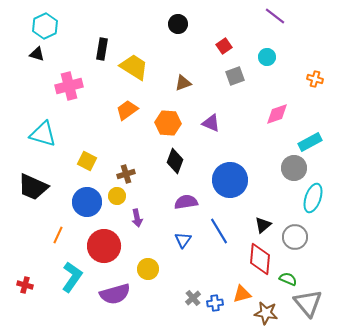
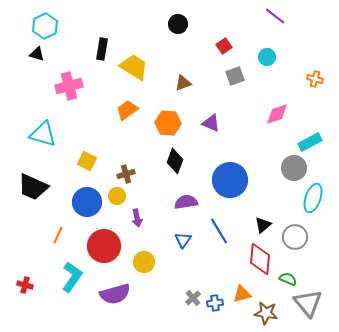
yellow circle at (148, 269): moved 4 px left, 7 px up
